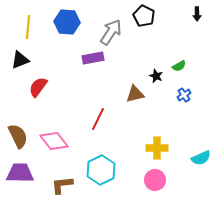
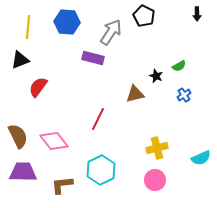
purple rectangle: rotated 25 degrees clockwise
yellow cross: rotated 15 degrees counterclockwise
purple trapezoid: moved 3 px right, 1 px up
